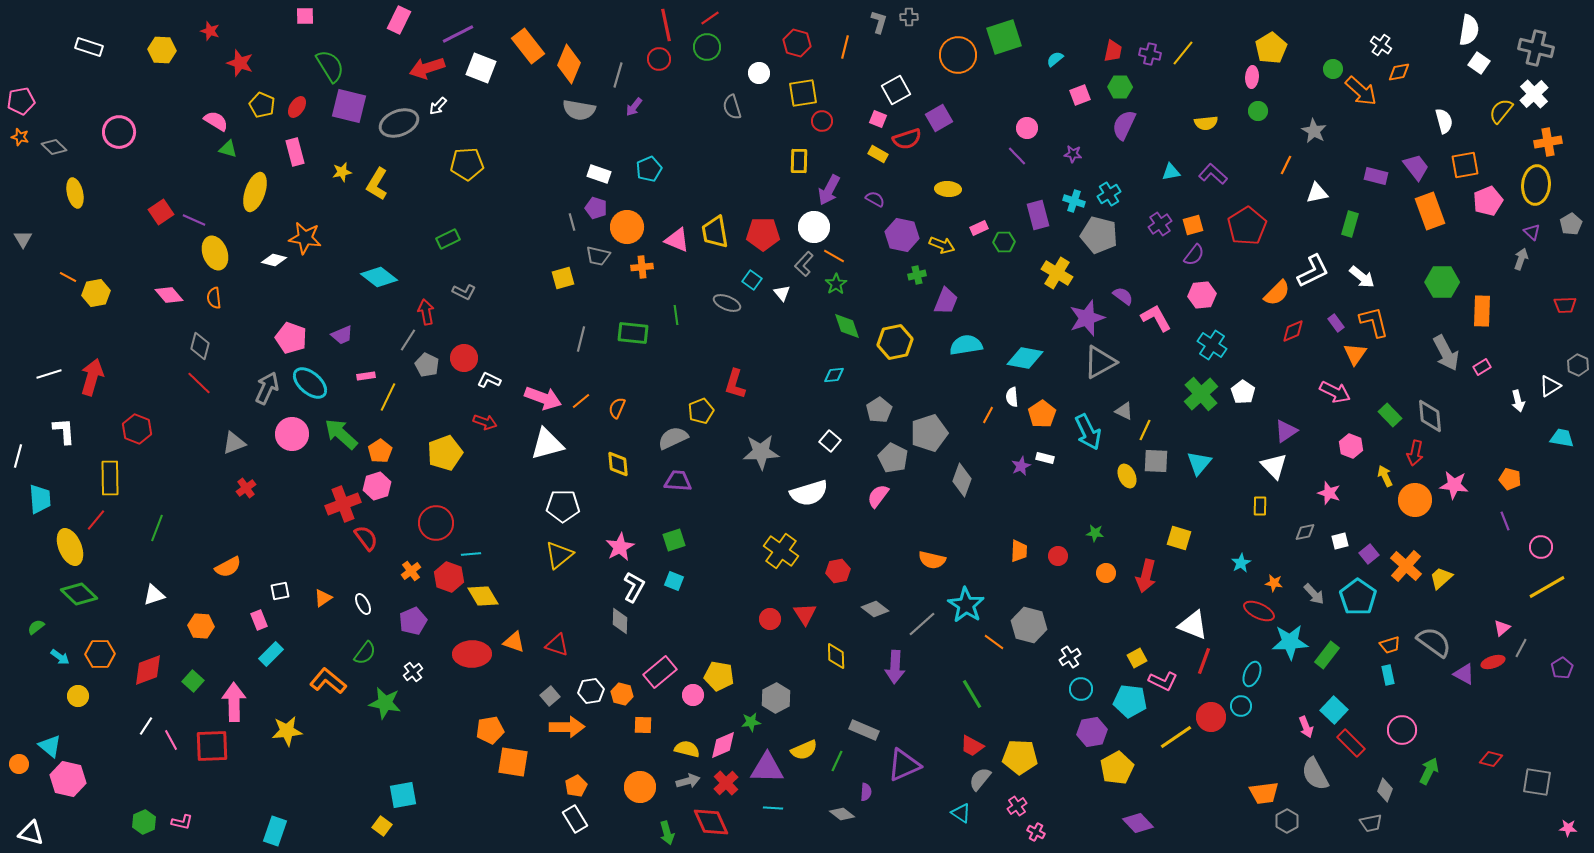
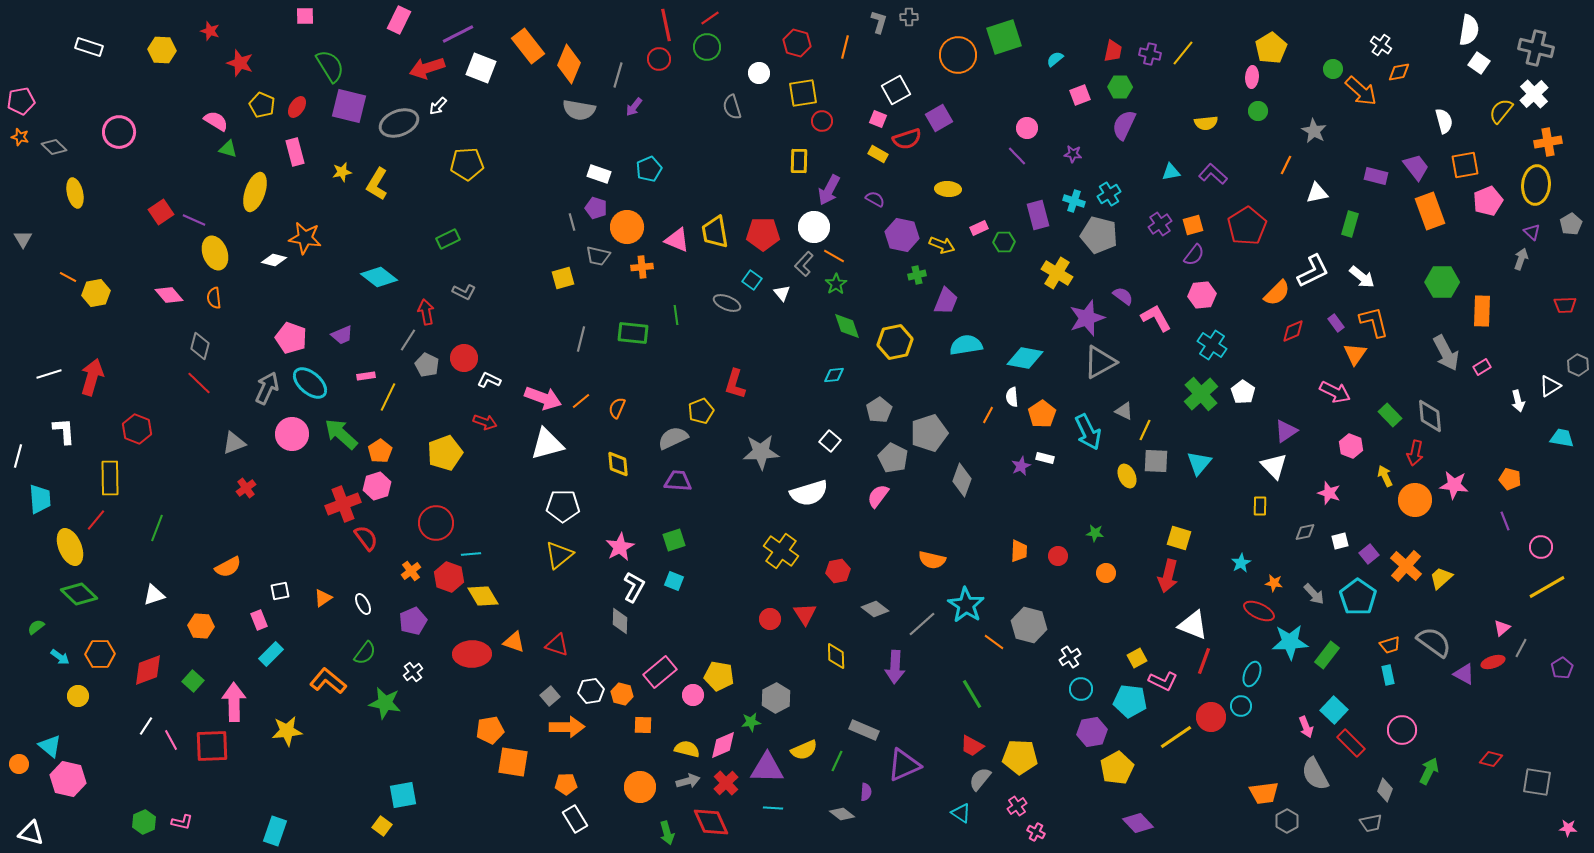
red arrow at (1146, 576): moved 22 px right
orange pentagon at (576, 786): moved 10 px left, 2 px up; rotated 25 degrees clockwise
